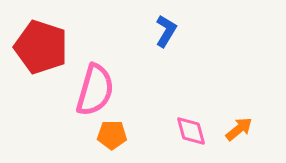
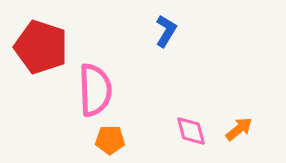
pink semicircle: rotated 18 degrees counterclockwise
orange pentagon: moved 2 px left, 5 px down
